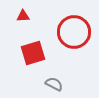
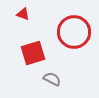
red triangle: moved 2 px up; rotated 24 degrees clockwise
gray semicircle: moved 2 px left, 5 px up
